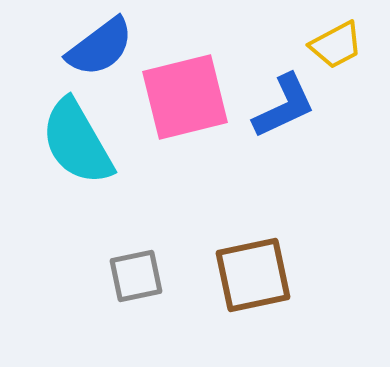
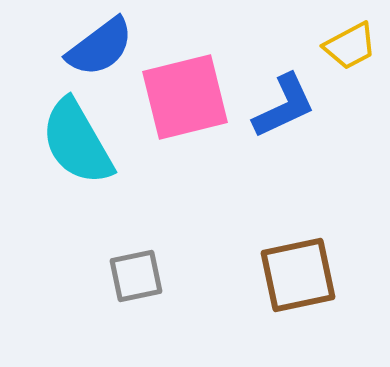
yellow trapezoid: moved 14 px right, 1 px down
brown square: moved 45 px right
